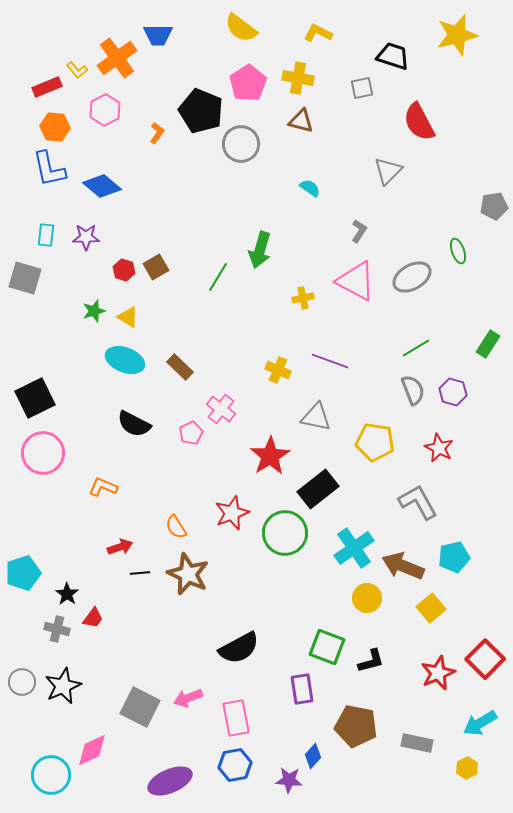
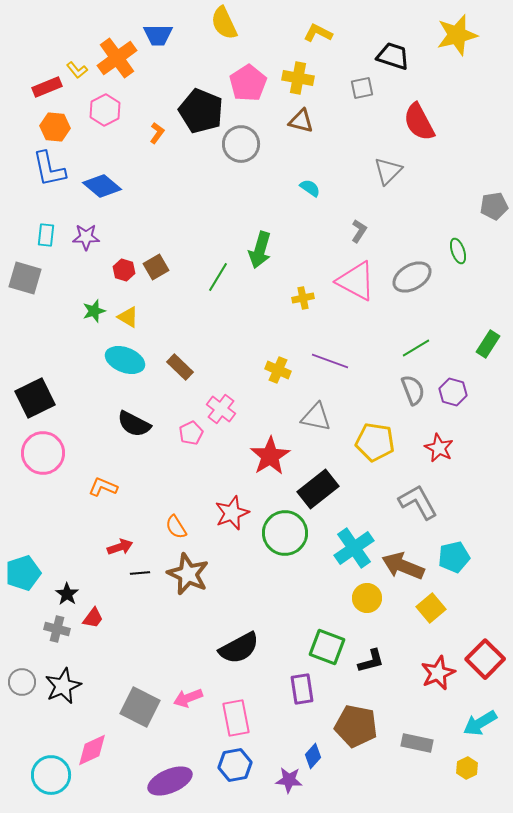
yellow semicircle at (241, 28): moved 17 px left, 5 px up; rotated 28 degrees clockwise
